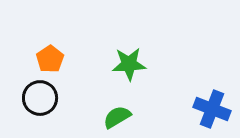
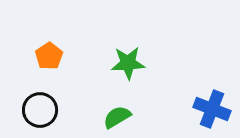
orange pentagon: moved 1 px left, 3 px up
green star: moved 1 px left, 1 px up
black circle: moved 12 px down
